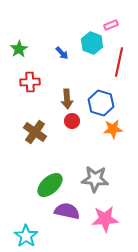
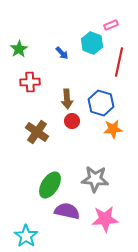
brown cross: moved 2 px right
green ellipse: rotated 16 degrees counterclockwise
